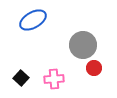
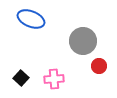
blue ellipse: moved 2 px left, 1 px up; rotated 52 degrees clockwise
gray circle: moved 4 px up
red circle: moved 5 px right, 2 px up
